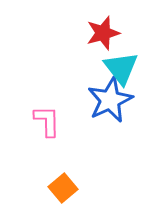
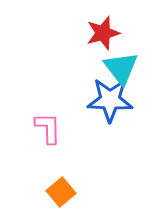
blue star: rotated 27 degrees clockwise
pink L-shape: moved 1 px right, 7 px down
orange square: moved 2 px left, 4 px down
